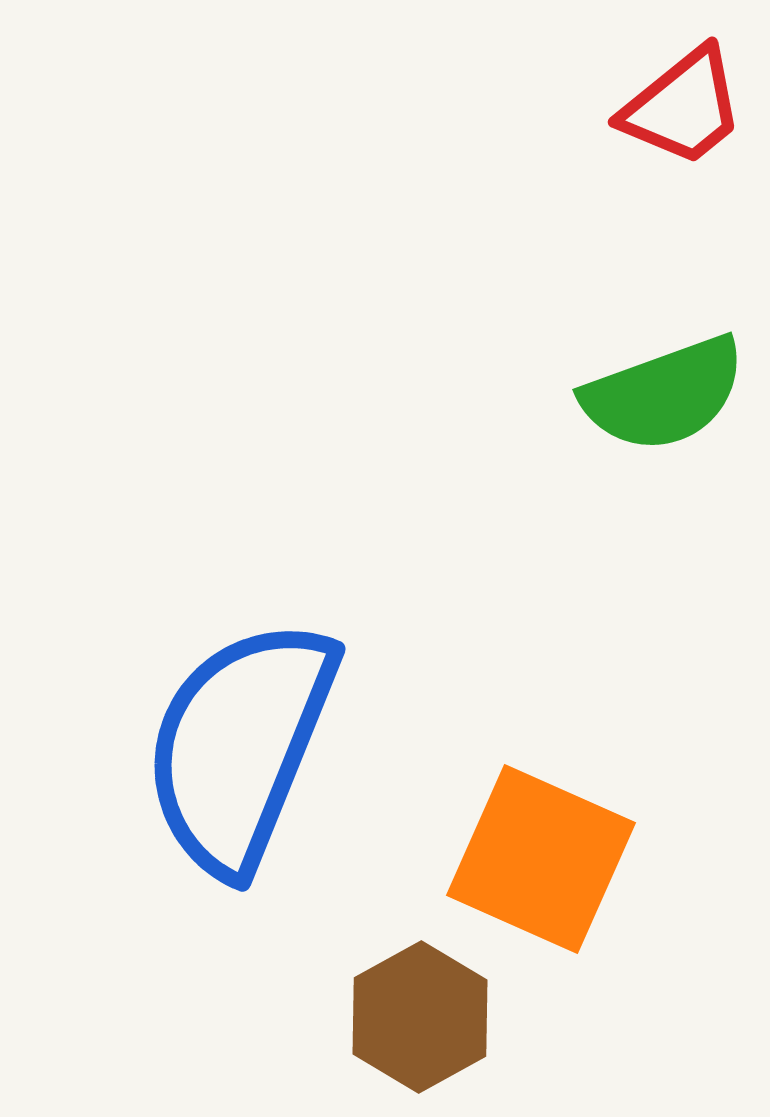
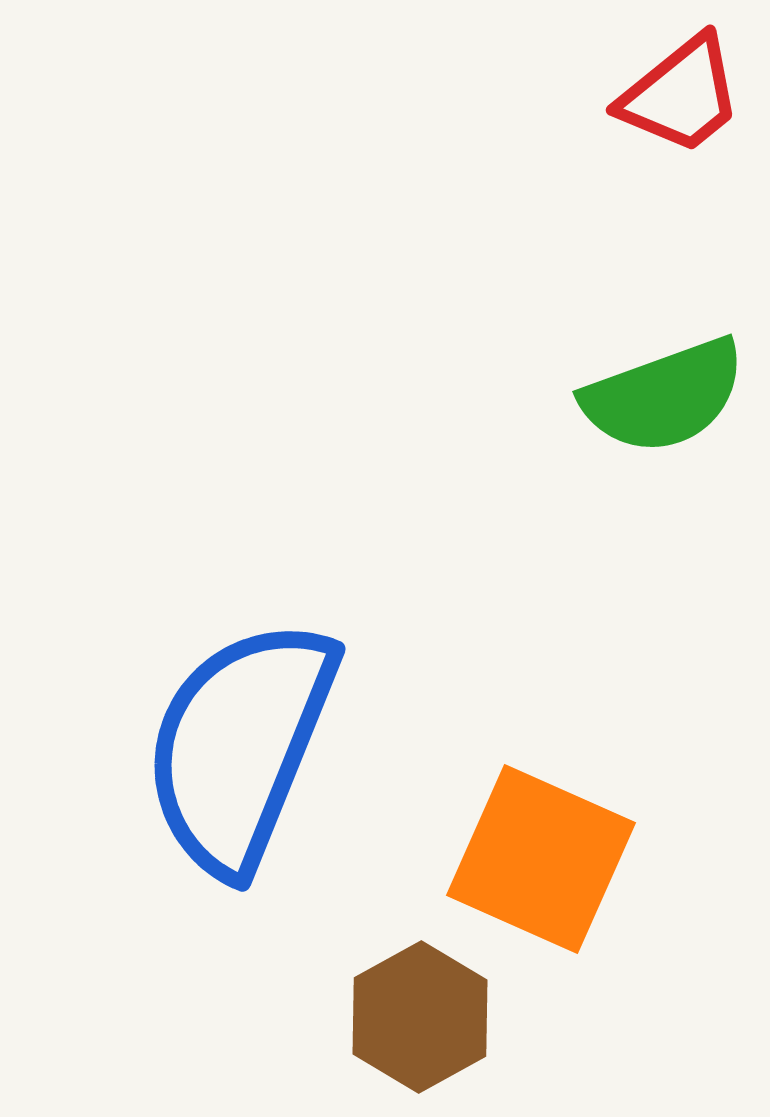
red trapezoid: moved 2 px left, 12 px up
green semicircle: moved 2 px down
